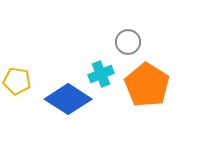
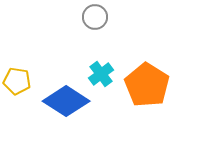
gray circle: moved 33 px left, 25 px up
cyan cross: rotated 15 degrees counterclockwise
blue diamond: moved 2 px left, 2 px down
